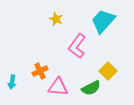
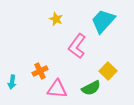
pink triangle: moved 1 px left, 2 px down
